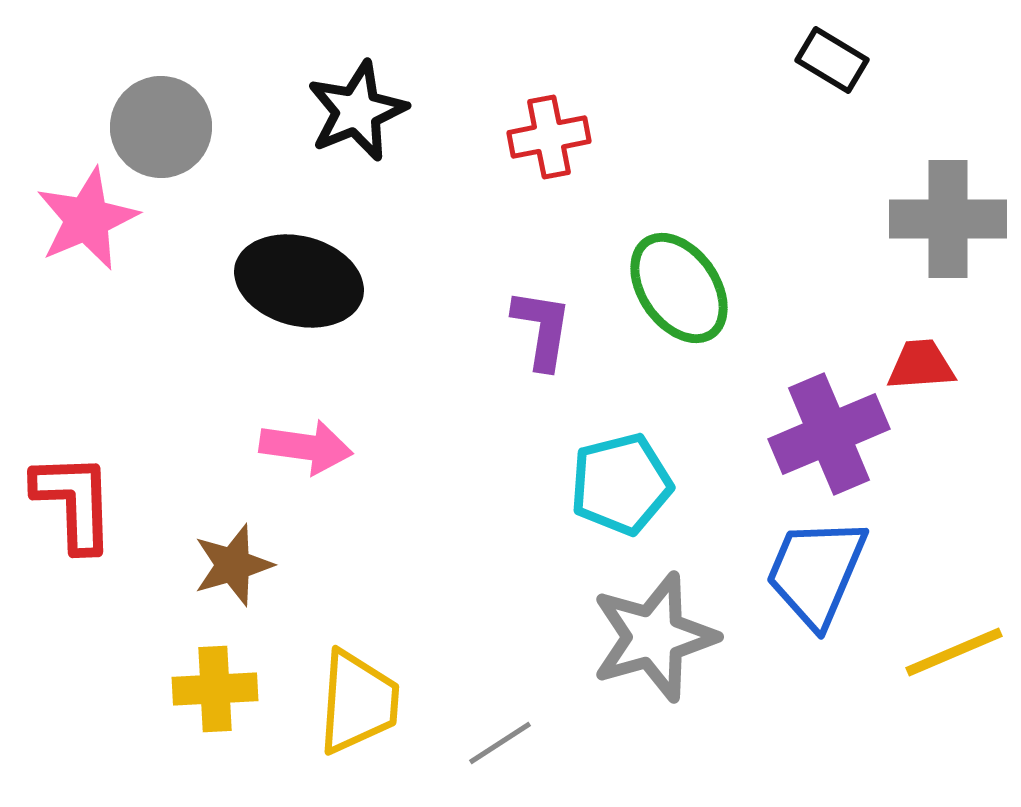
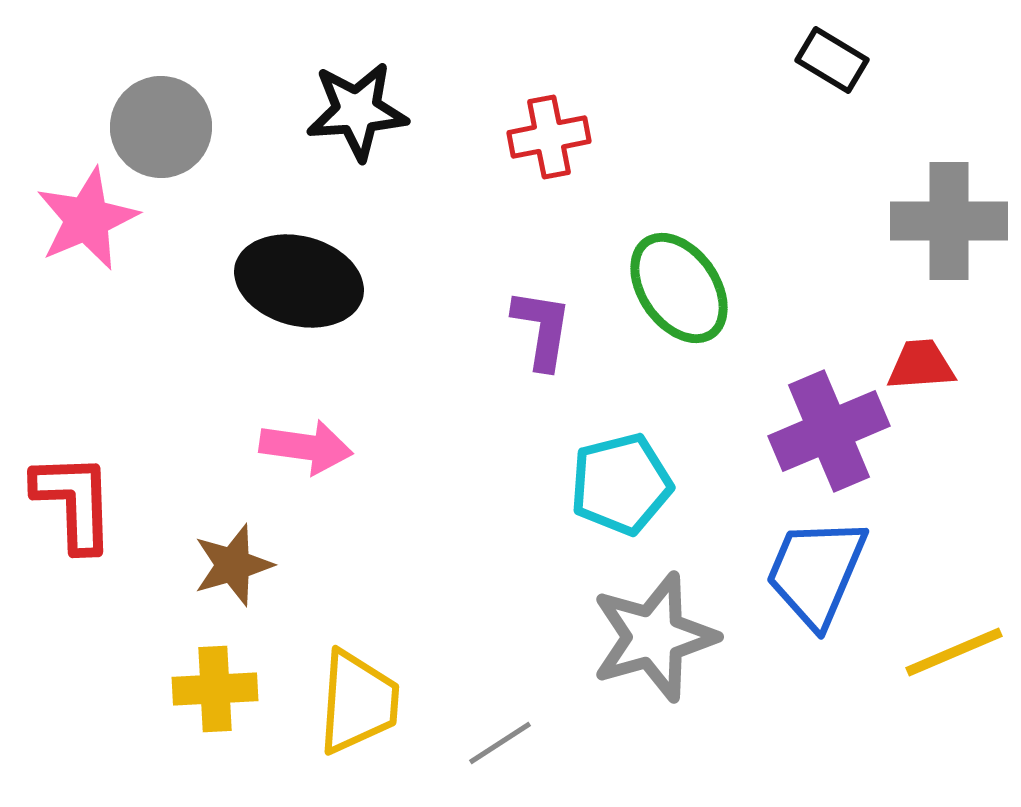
black star: rotated 18 degrees clockwise
gray cross: moved 1 px right, 2 px down
purple cross: moved 3 px up
